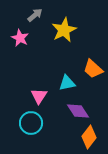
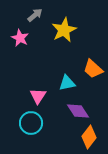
pink triangle: moved 1 px left
